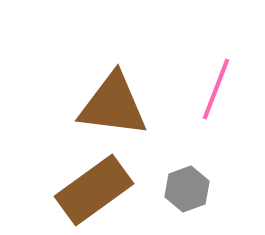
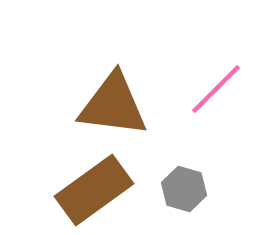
pink line: rotated 24 degrees clockwise
gray hexagon: moved 3 px left; rotated 24 degrees counterclockwise
